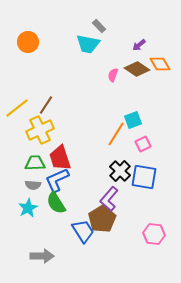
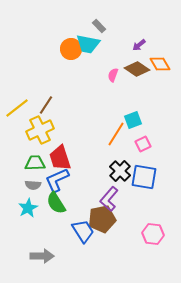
orange circle: moved 43 px right, 7 px down
brown pentagon: rotated 20 degrees clockwise
pink hexagon: moved 1 px left
